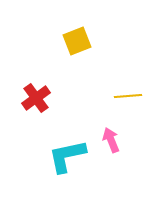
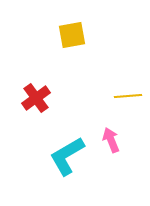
yellow square: moved 5 px left, 6 px up; rotated 12 degrees clockwise
cyan L-shape: rotated 18 degrees counterclockwise
